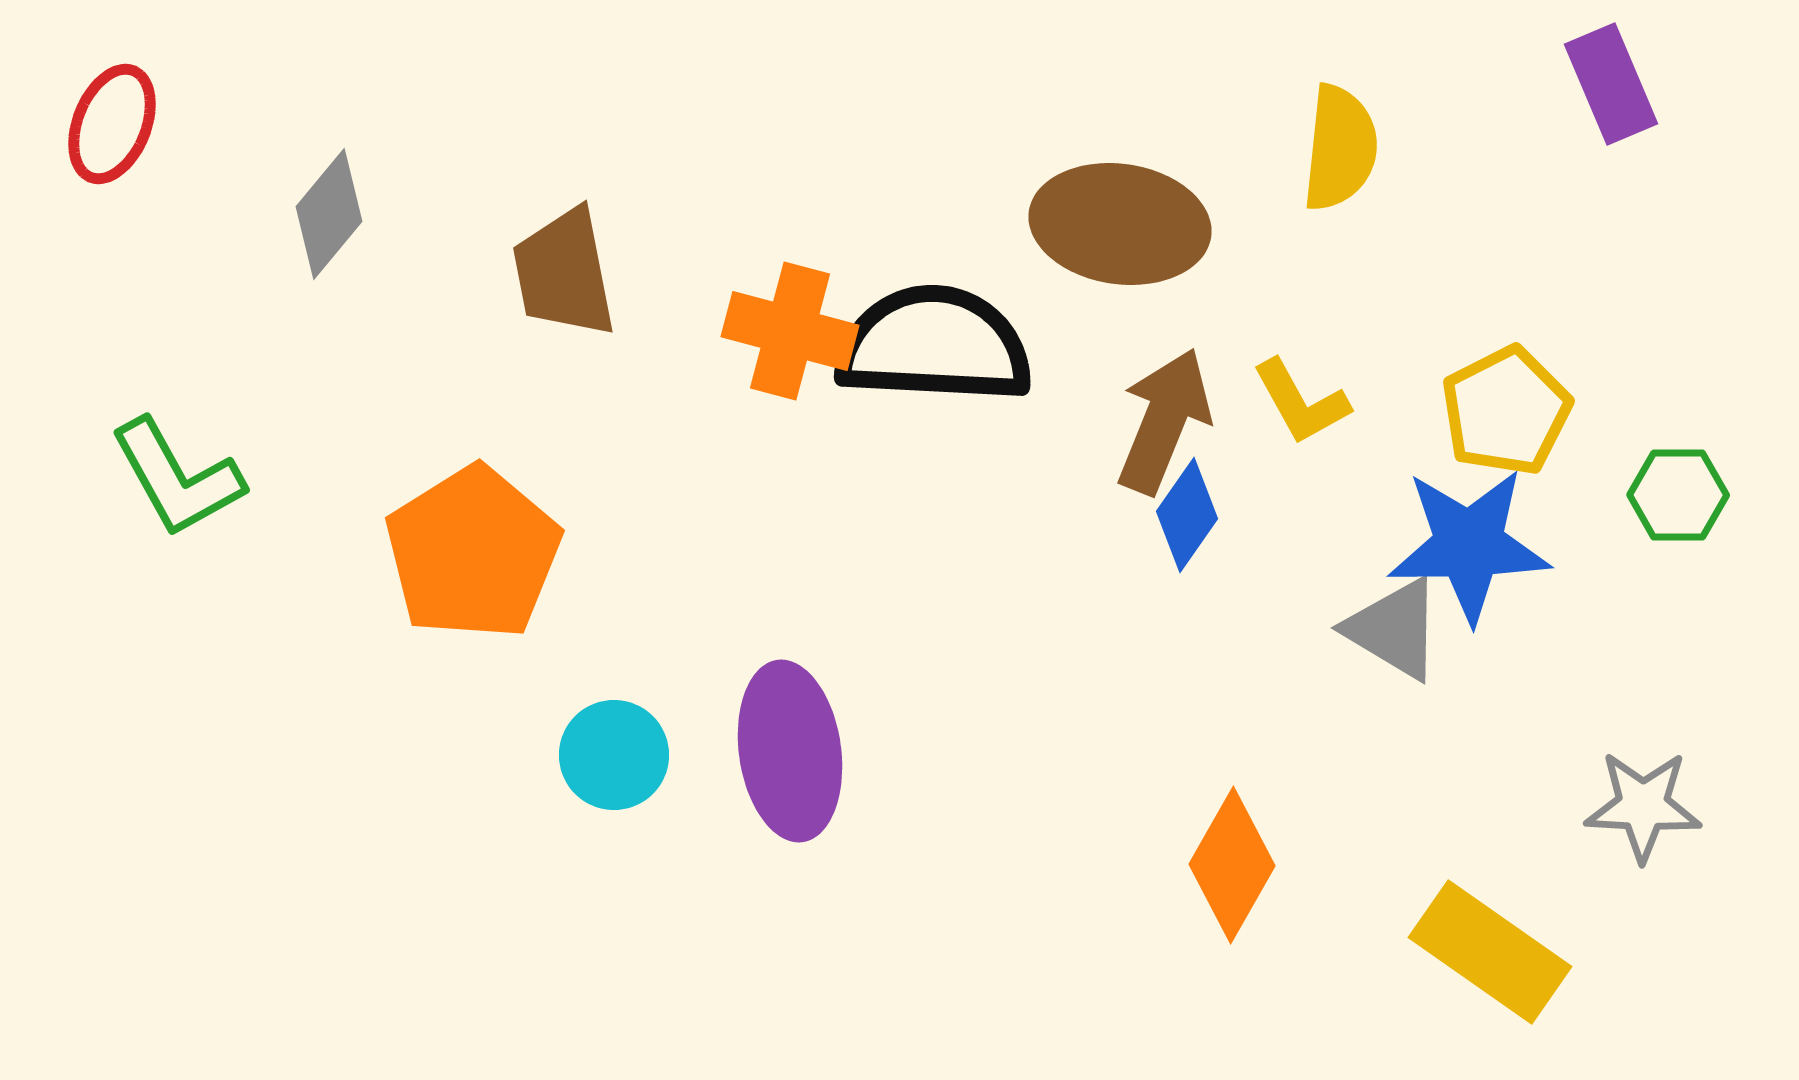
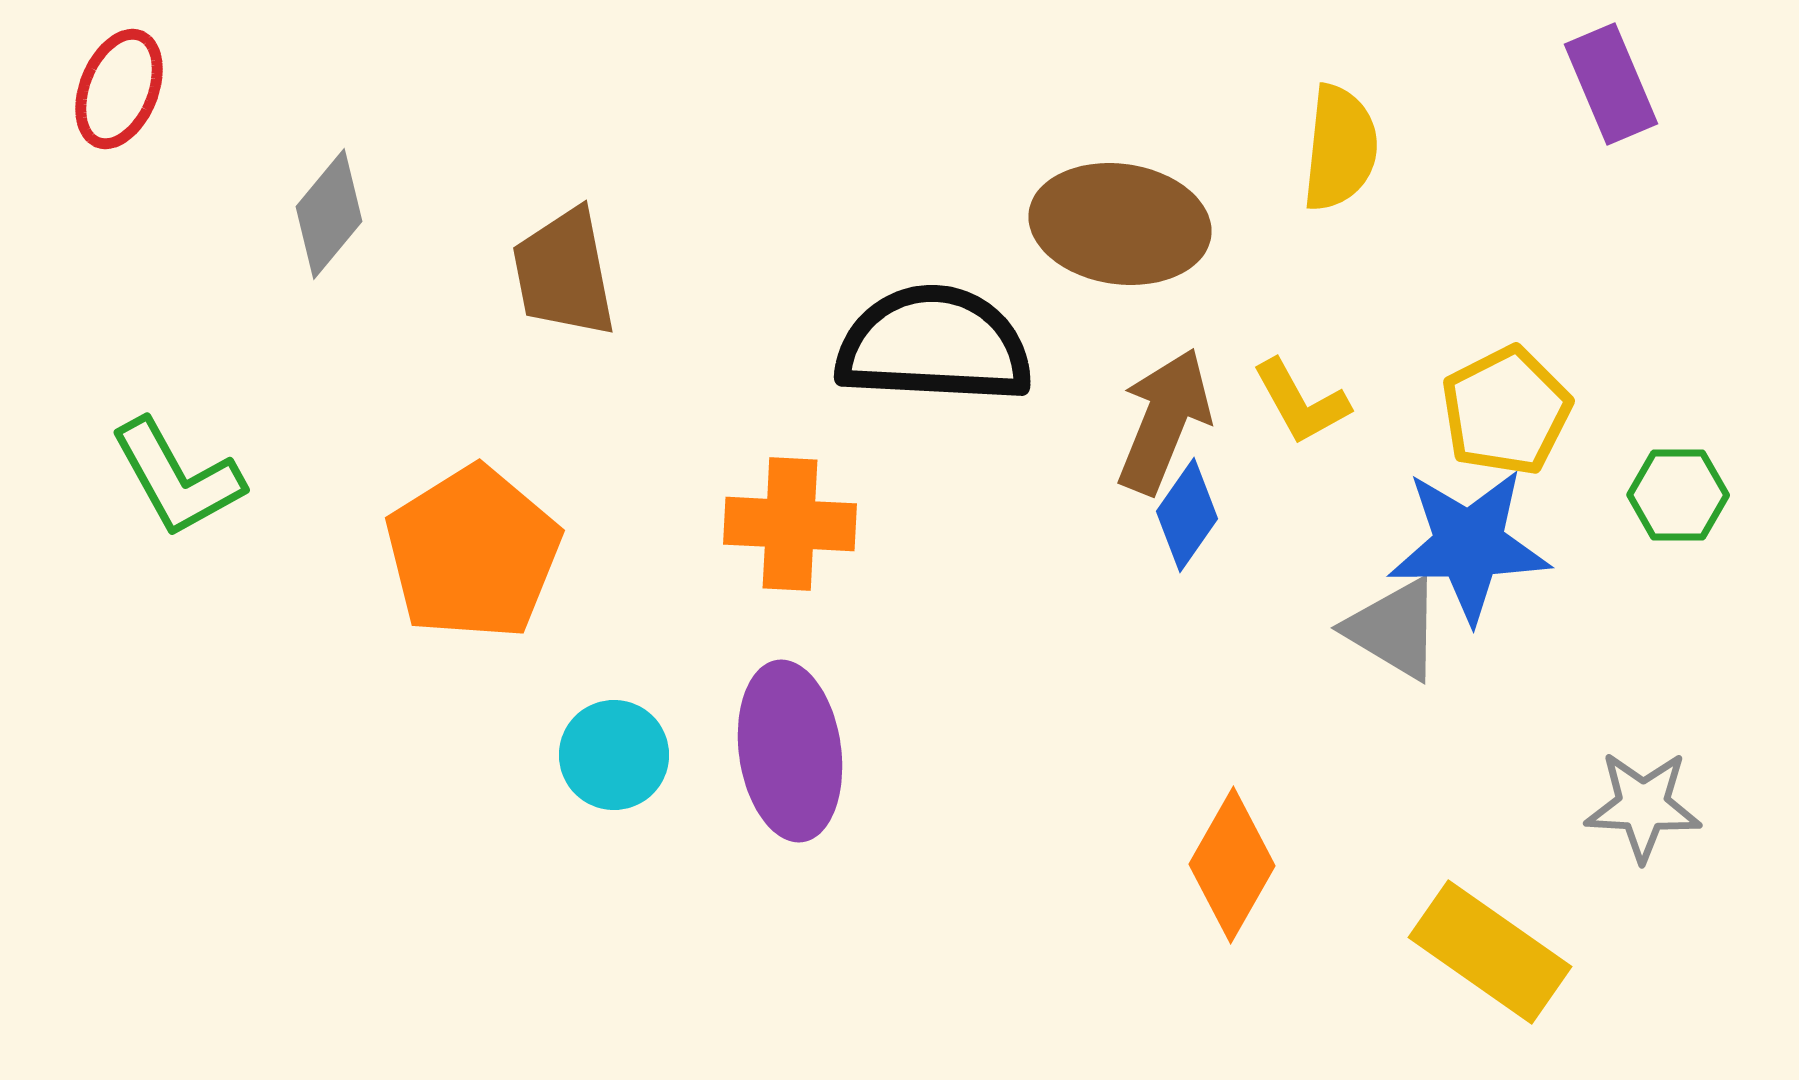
red ellipse: moved 7 px right, 35 px up
orange cross: moved 193 px down; rotated 12 degrees counterclockwise
